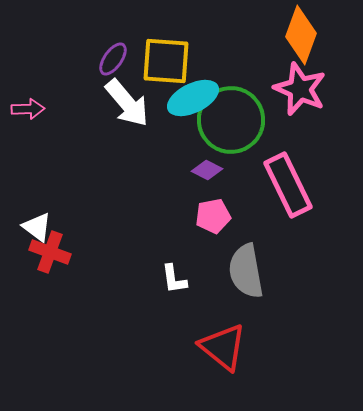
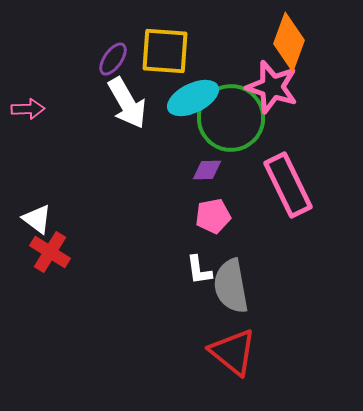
orange diamond: moved 12 px left, 7 px down
yellow square: moved 1 px left, 10 px up
pink star: moved 28 px left, 2 px up; rotated 6 degrees counterclockwise
white arrow: rotated 10 degrees clockwise
green circle: moved 2 px up
purple diamond: rotated 28 degrees counterclockwise
white triangle: moved 8 px up
red cross: rotated 12 degrees clockwise
gray semicircle: moved 15 px left, 15 px down
white L-shape: moved 25 px right, 9 px up
red triangle: moved 10 px right, 5 px down
